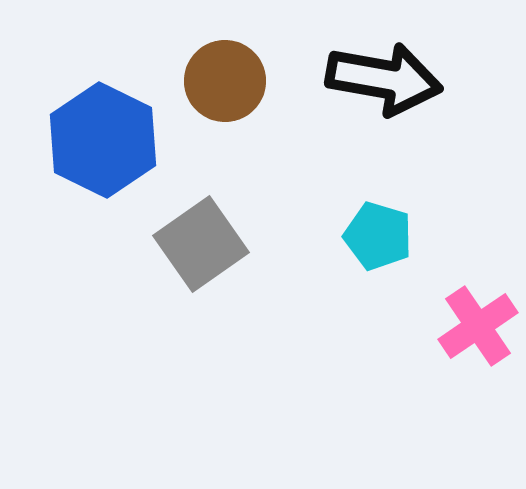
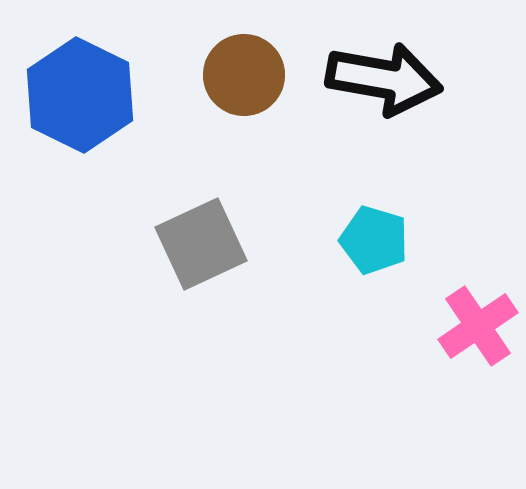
brown circle: moved 19 px right, 6 px up
blue hexagon: moved 23 px left, 45 px up
cyan pentagon: moved 4 px left, 4 px down
gray square: rotated 10 degrees clockwise
